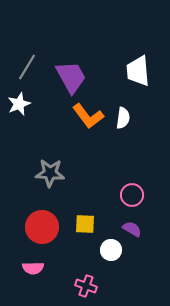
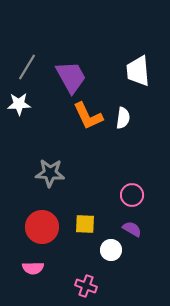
white star: rotated 20 degrees clockwise
orange L-shape: rotated 12 degrees clockwise
